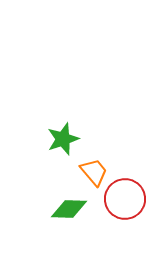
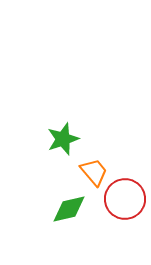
green diamond: rotated 15 degrees counterclockwise
